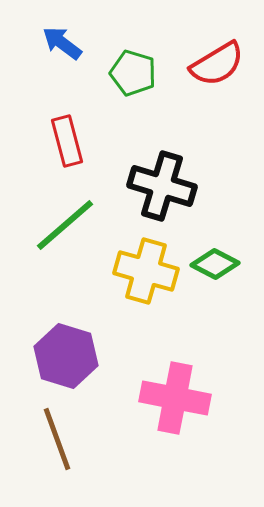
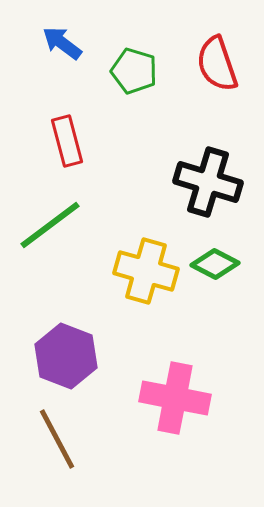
red semicircle: rotated 102 degrees clockwise
green pentagon: moved 1 px right, 2 px up
black cross: moved 46 px right, 4 px up
green line: moved 15 px left; rotated 4 degrees clockwise
purple hexagon: rotated 4 degrees clockwise
brown line: rotated 8 degrees counterclockwise
